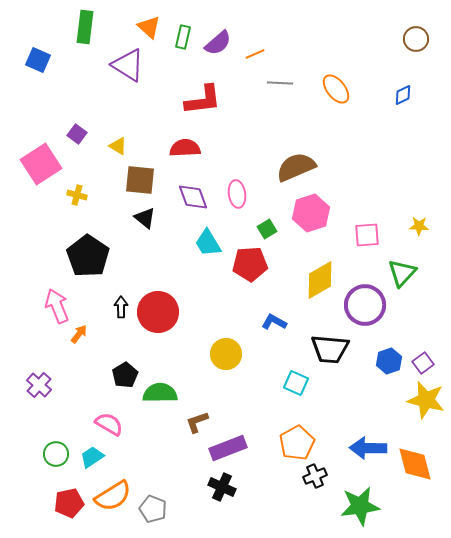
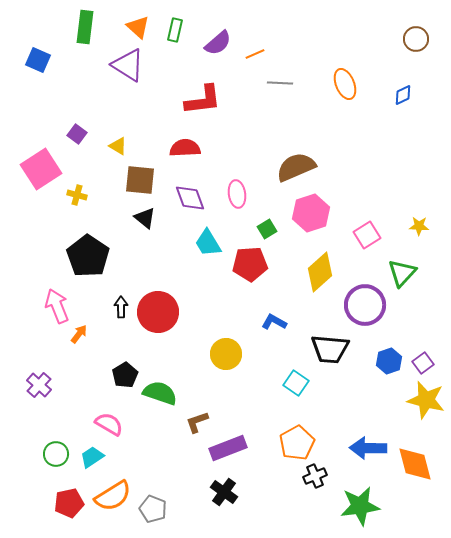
orange triangle at (149, 27): moved 11 px left
green rectangle at (183, 37): moved 8 px left, 7 px up
orange ellipse at (336, 89): moved 9 px right, 5 px up; rotated 16 degrees clockwise
pink square at (41, 164): moved 5 px down
purple diamond at (193, 197): moved 3 px left, 1 px down
pink square at (367, 235): rotated 28 degrees counterclockwise
yellow diamond at (320, 280): moved 8 px up; rotated 12 degrees counterclockwise
cyan square at (296, 383): rotated 10 degrees clockwise
green semicircle at (160, 393): rotated 20 degrees clockwise
black cross at (222, 487): moved 2 px right, 5 px down; rotated 12 degrees clockwise
